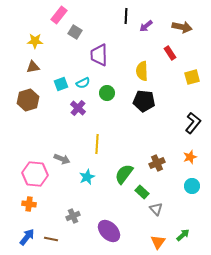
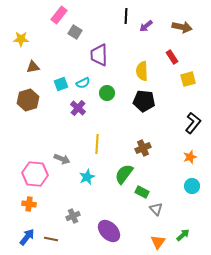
yellow star: moved 14 px left, 2 px up
red rectangle: moved 2 px right, 4 px down
yellow square: moved 4 px left, 2 px down
brown cross: moved 14 px left, 15 px up
green rectangle: rotated 16 degrees counterclockwise
